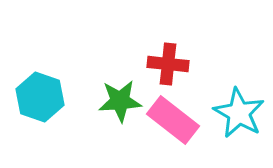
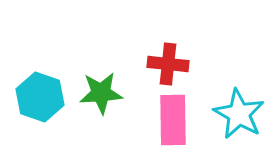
green star: moved 19 px left, 8 px up
cyan star: moved 1 px down
pink rectangle: rotated 51 degrees clockwise
